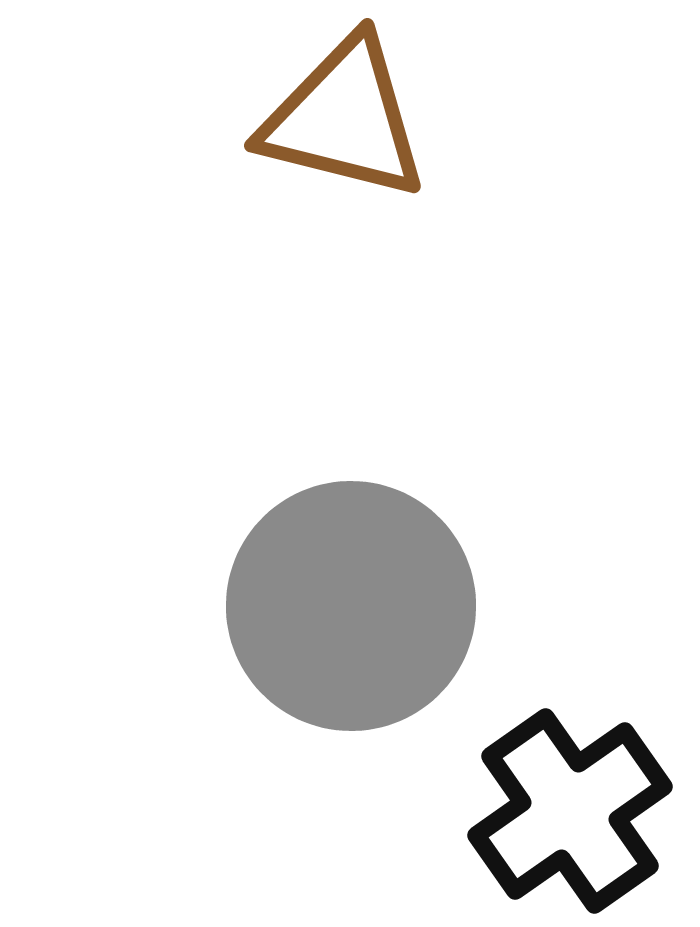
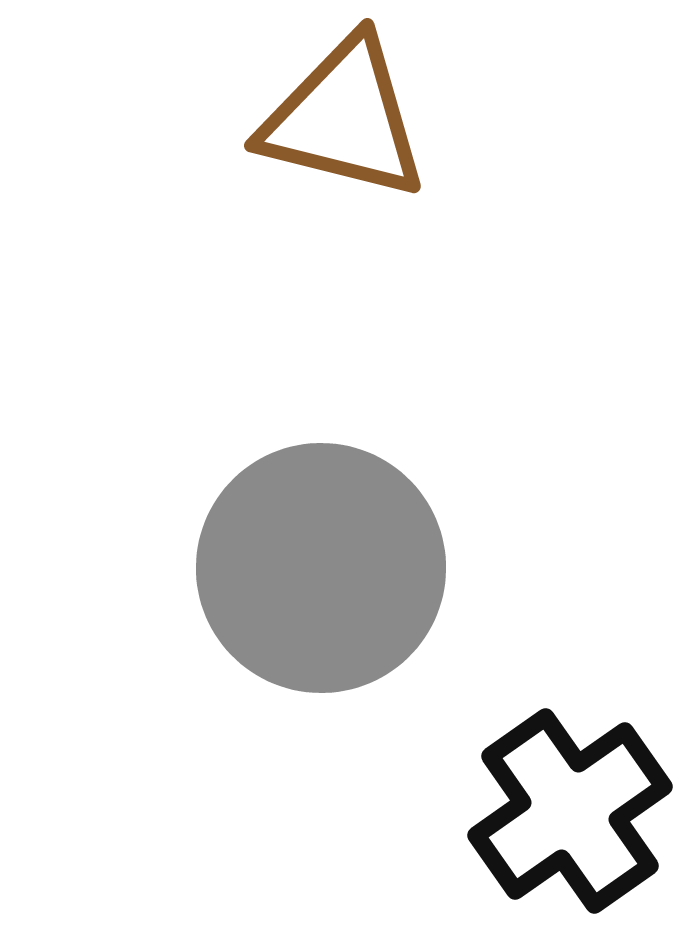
gray circle: moved 30 px left, 38 px up
